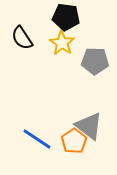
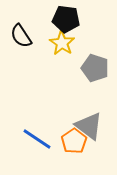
black pentagon: moved 2 px down
black semicircle: moved 1 px left, 2 px up
gray pentagon: moved 7 px down; rotated 16 degrees clockwise
